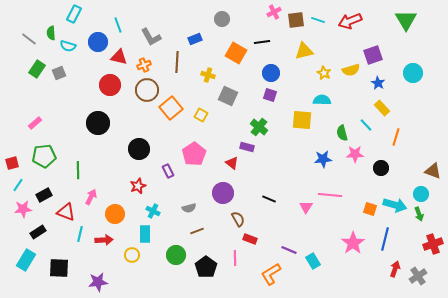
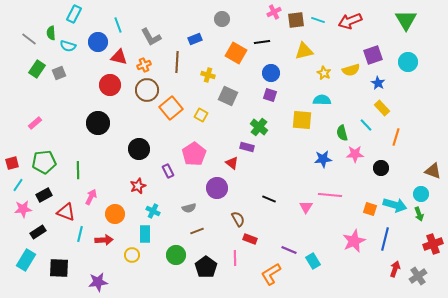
cyan circle at (413, 73): moved 5 px left, 11 px up
green pentagon at (44, 156): moved 6 px down
purple circle at (223, 193): moved 6 px left, 5 px up
pink star at (353, 243): moved 1 px right, 2 px up; rotated 10 degrees clockwise
